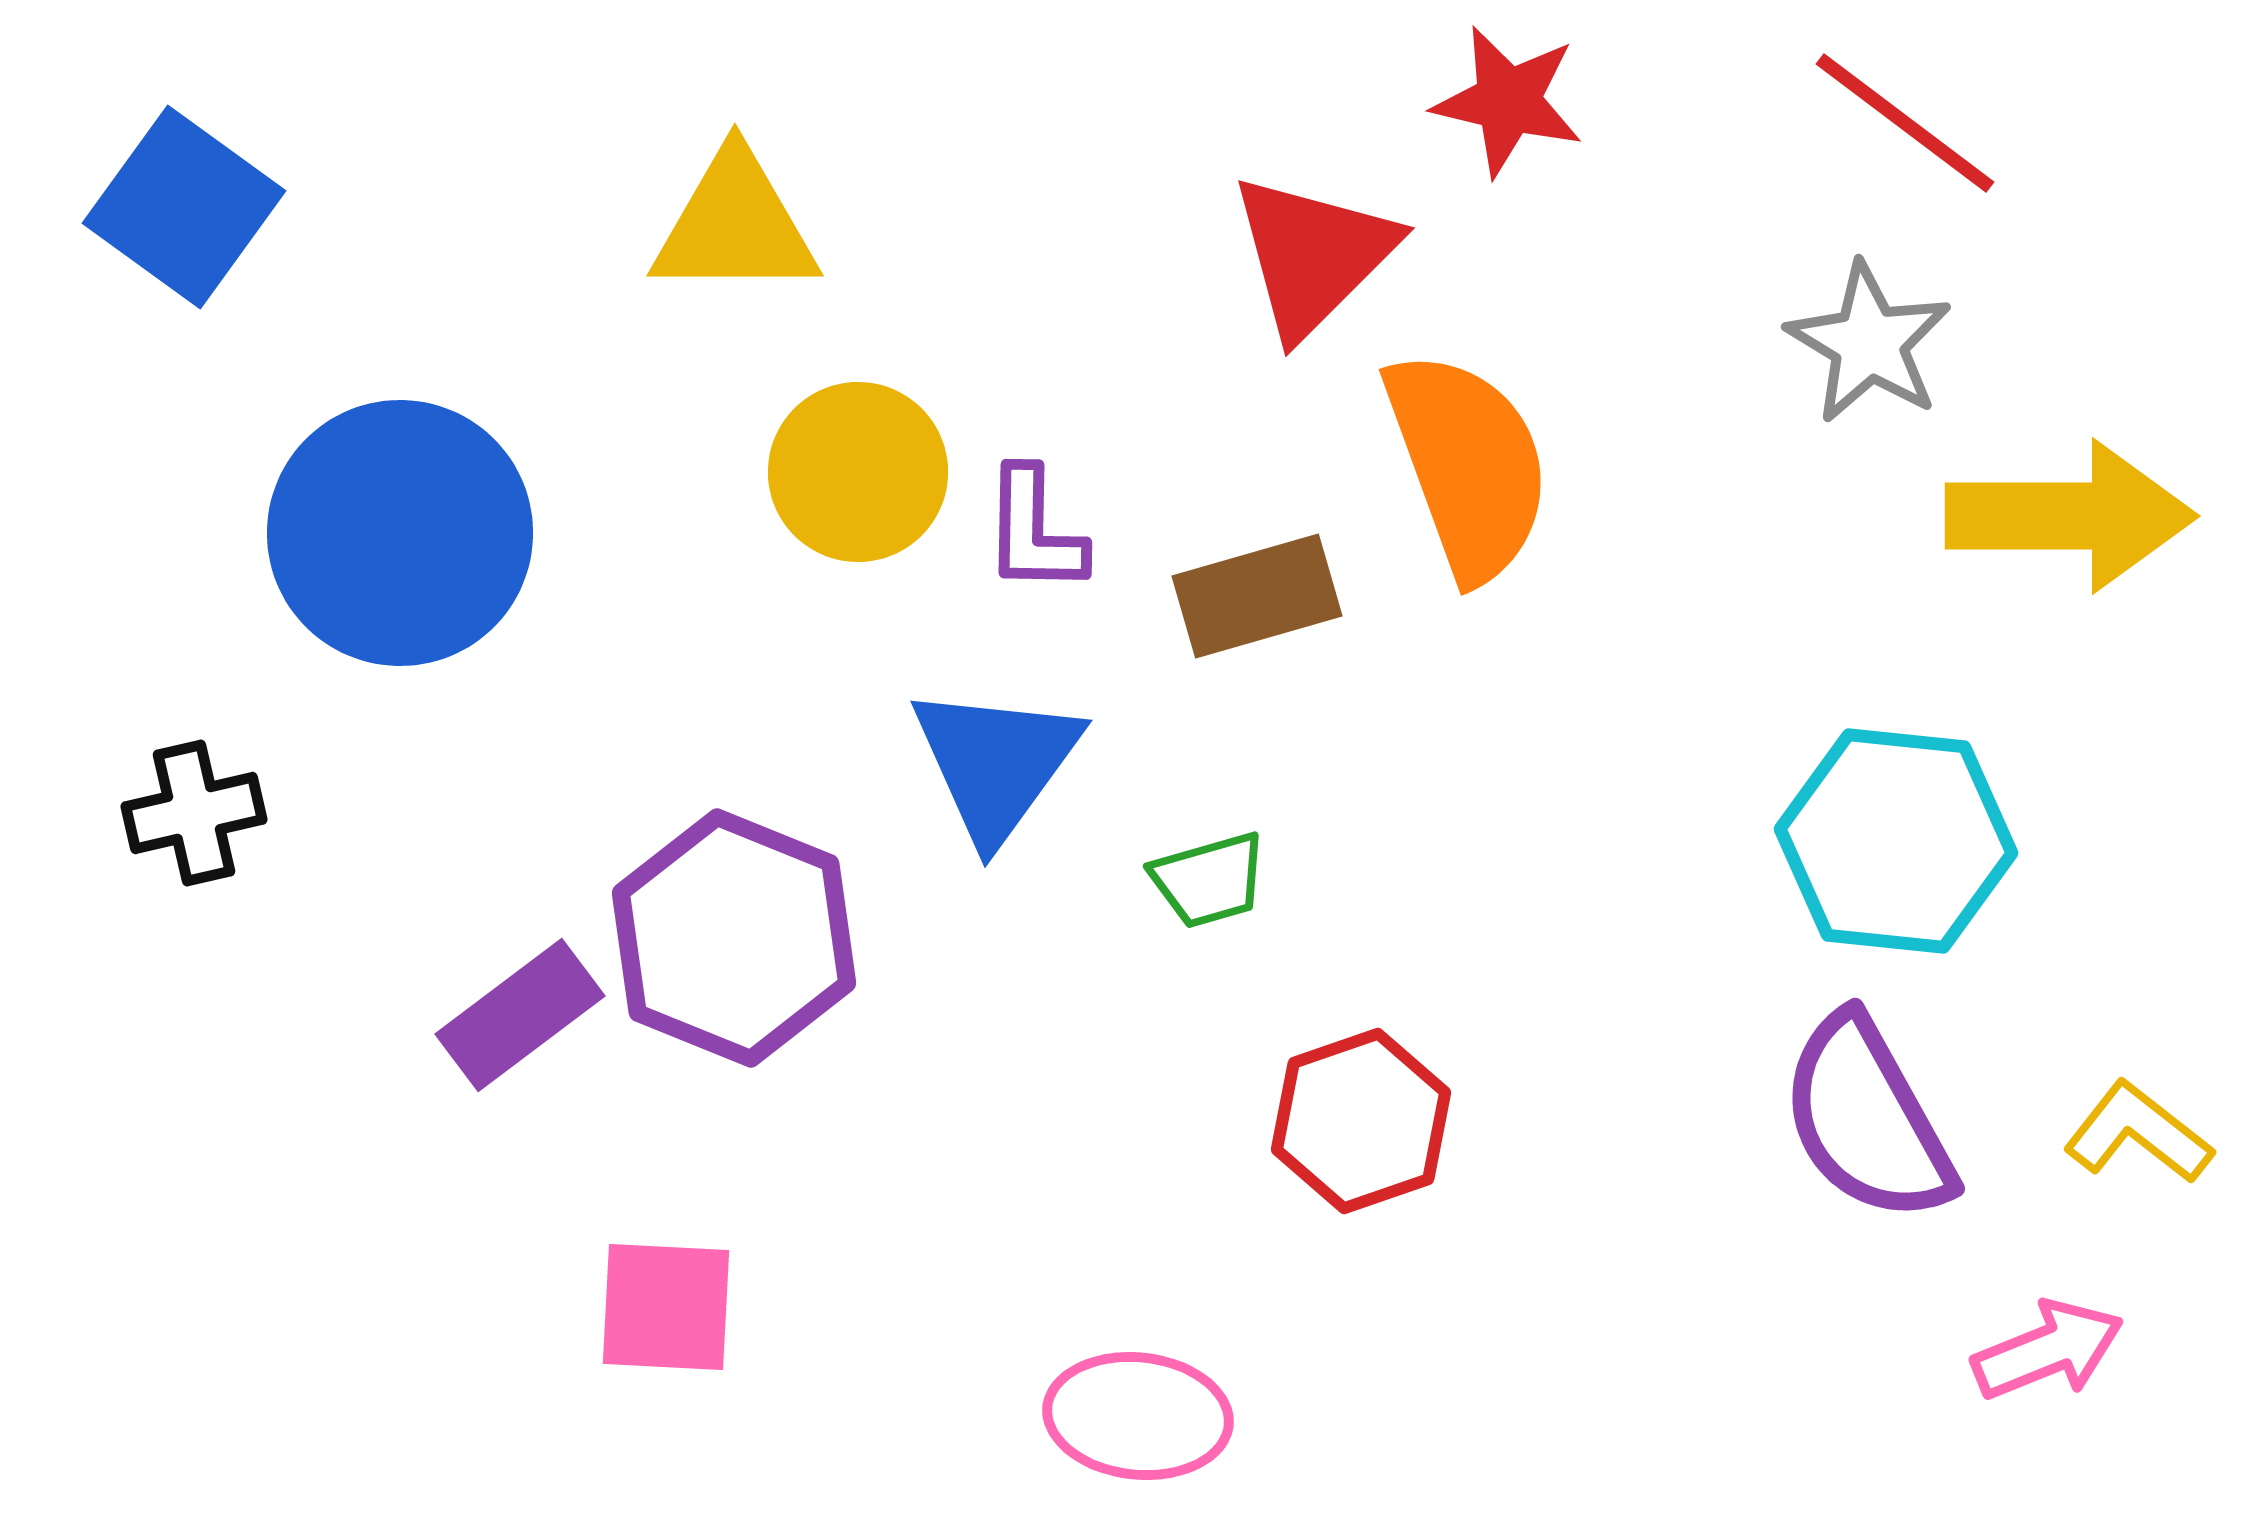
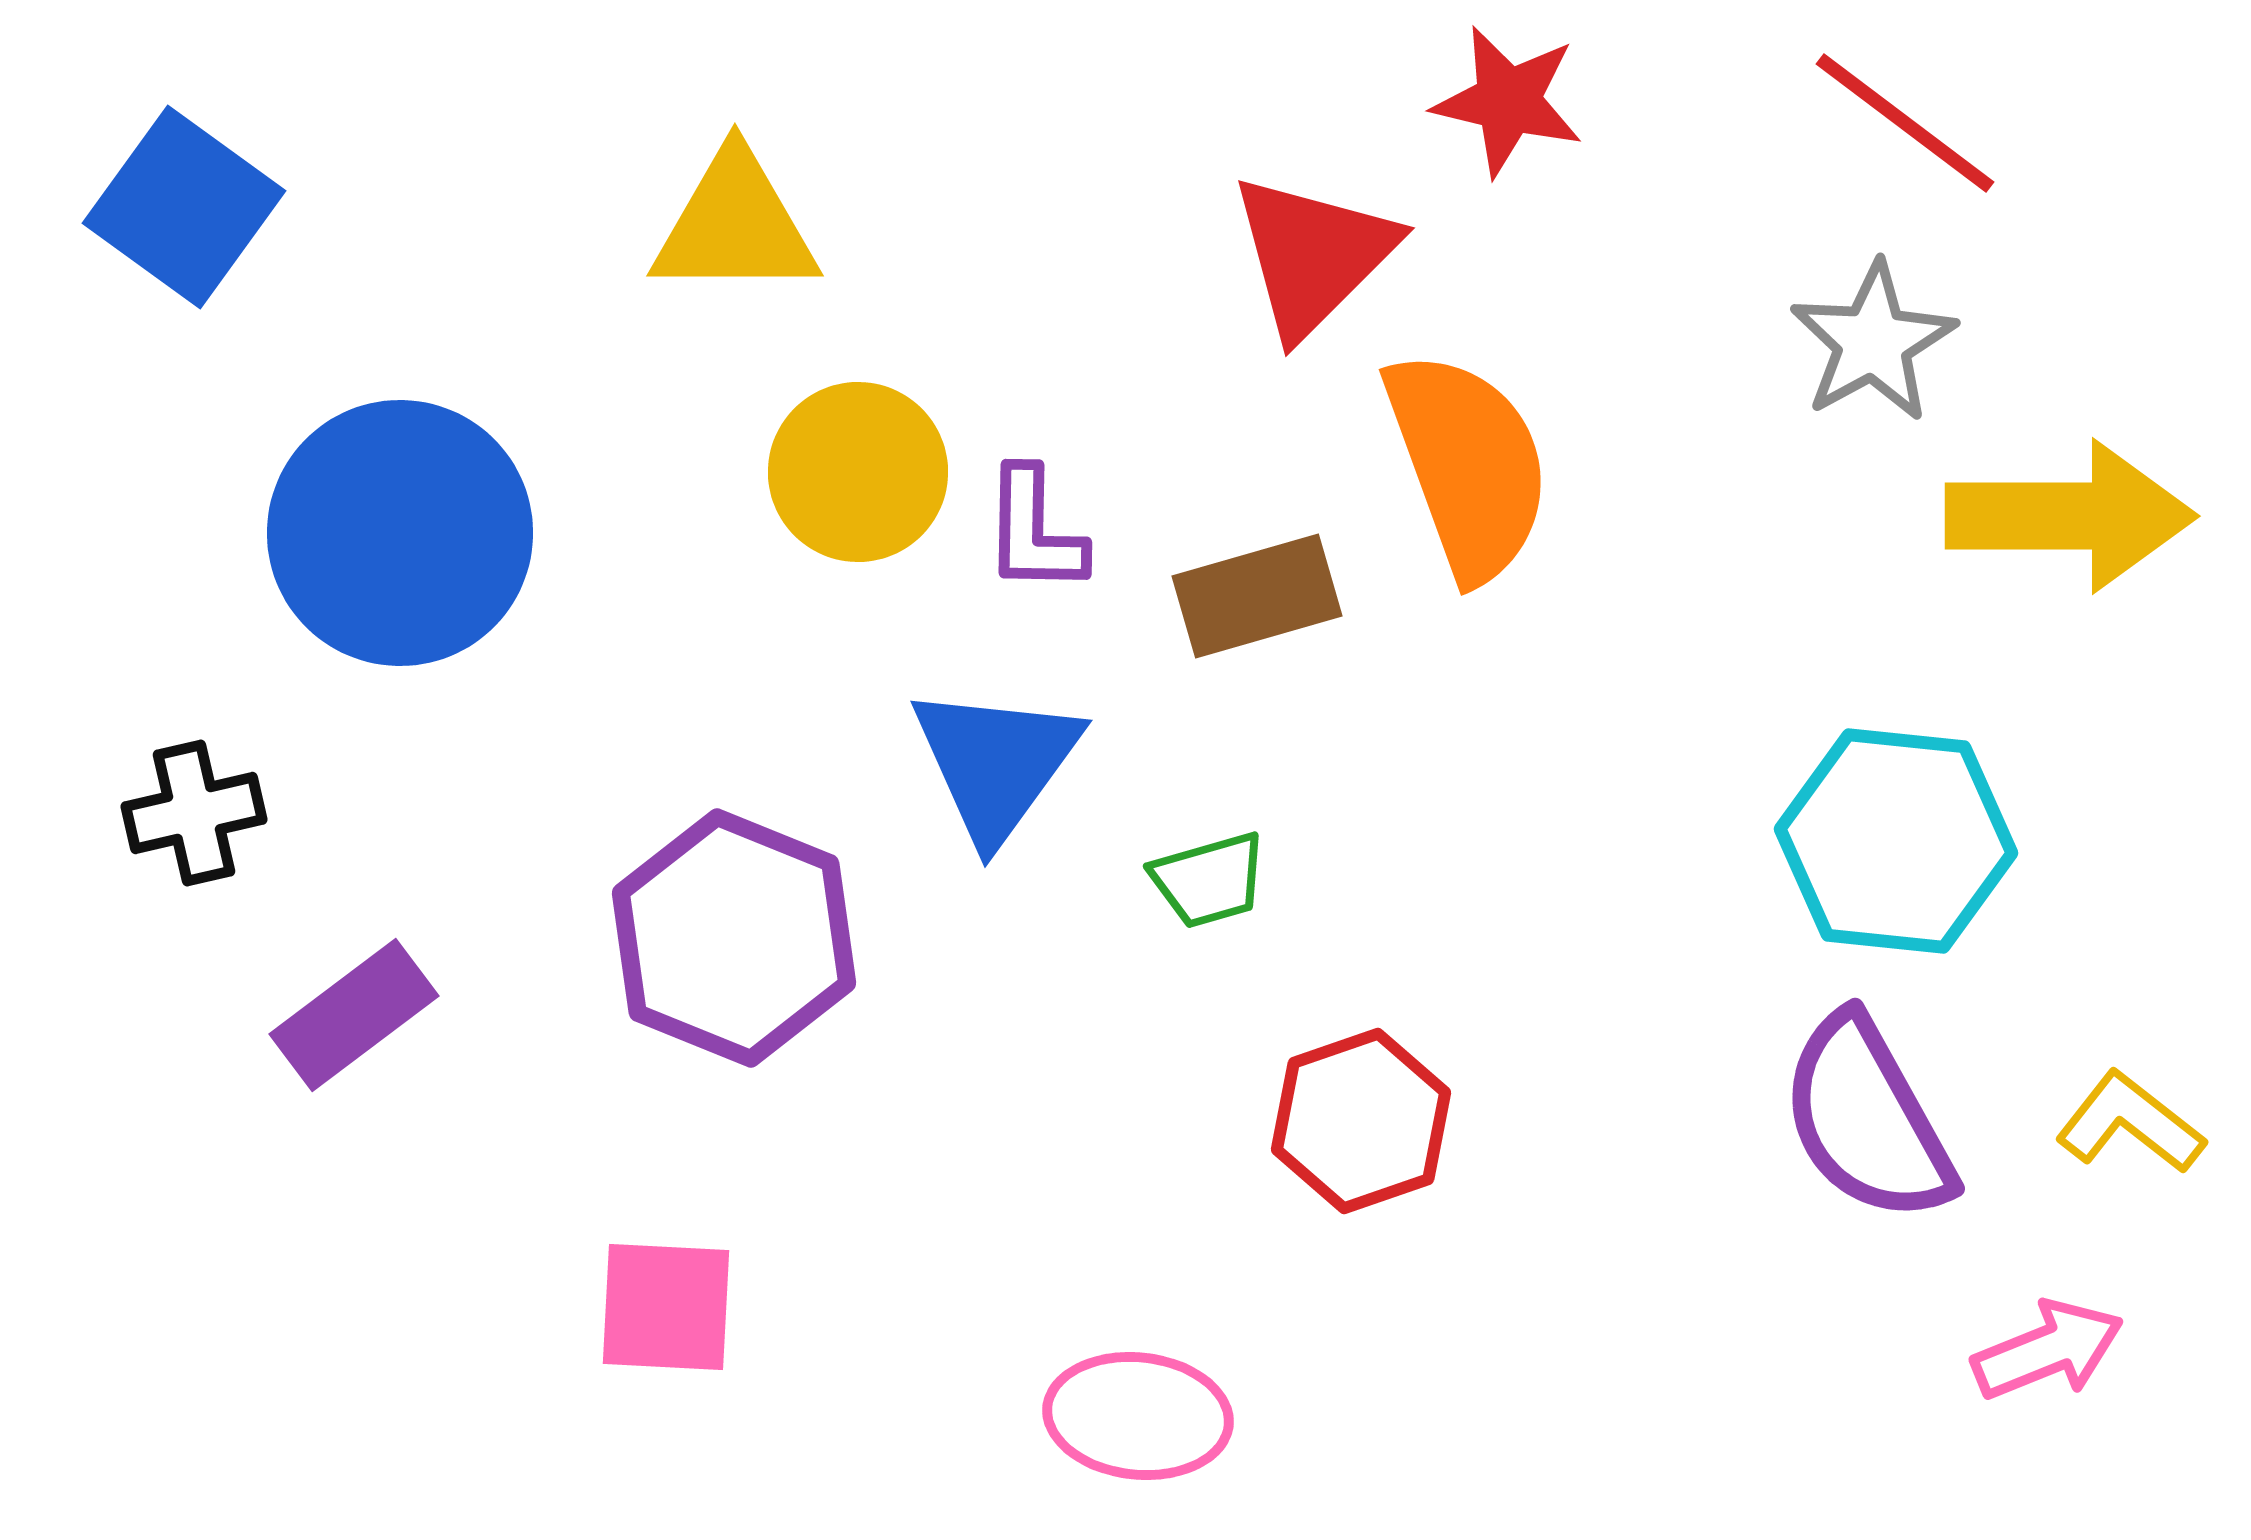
gray star: moved 4 px right, 1 px up; rotated 12 degrees clockwise
purple rectangle: moved 166 px left
yellow L-shape: moved 8 px left, 10 px up
